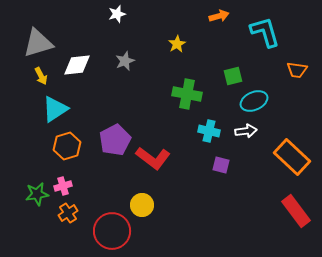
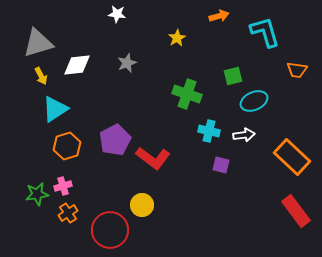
white star: rotated 24 degrees clockwise
yellow star: moved 6 px up
gray star: moved 2 px right, 2 px down
green cross: rotated 8 degrees clockwise
white arrow: moved 2 px left, 4 px down
red circle: moved 2 px left, 1 px up
